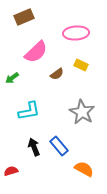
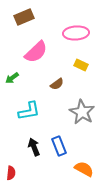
brown semicircle: moved 10 px down
blue rectangle: rotated 18 degrees clockwise
red semicircle: moved 2 px down; rotated 112 degrees clockwise
